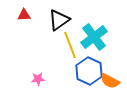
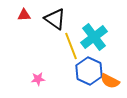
black triangle: moved 4 px left, 1 px up; rotated 50 degrees counterclockwise
yellow line: moved 1 px right, 1 px down
